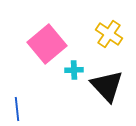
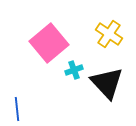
pink square: moved 2 px right, 1 px up
cyan cross: rotated 18 degrees counterclockwise
black triangle: moved 3 px up
